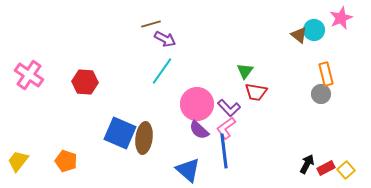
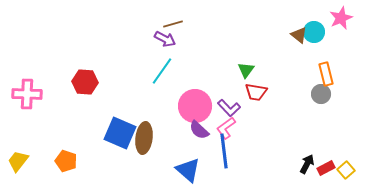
brown line: moved 22 px right
cyan circle: moved 2 px down
green triangle: moved 1 px right, 1 px up
pink cross: moved 2 px left, 19 px down; rotated 32 degrees counterclockwise
pink circle: moved 2 px left, 2 px down
